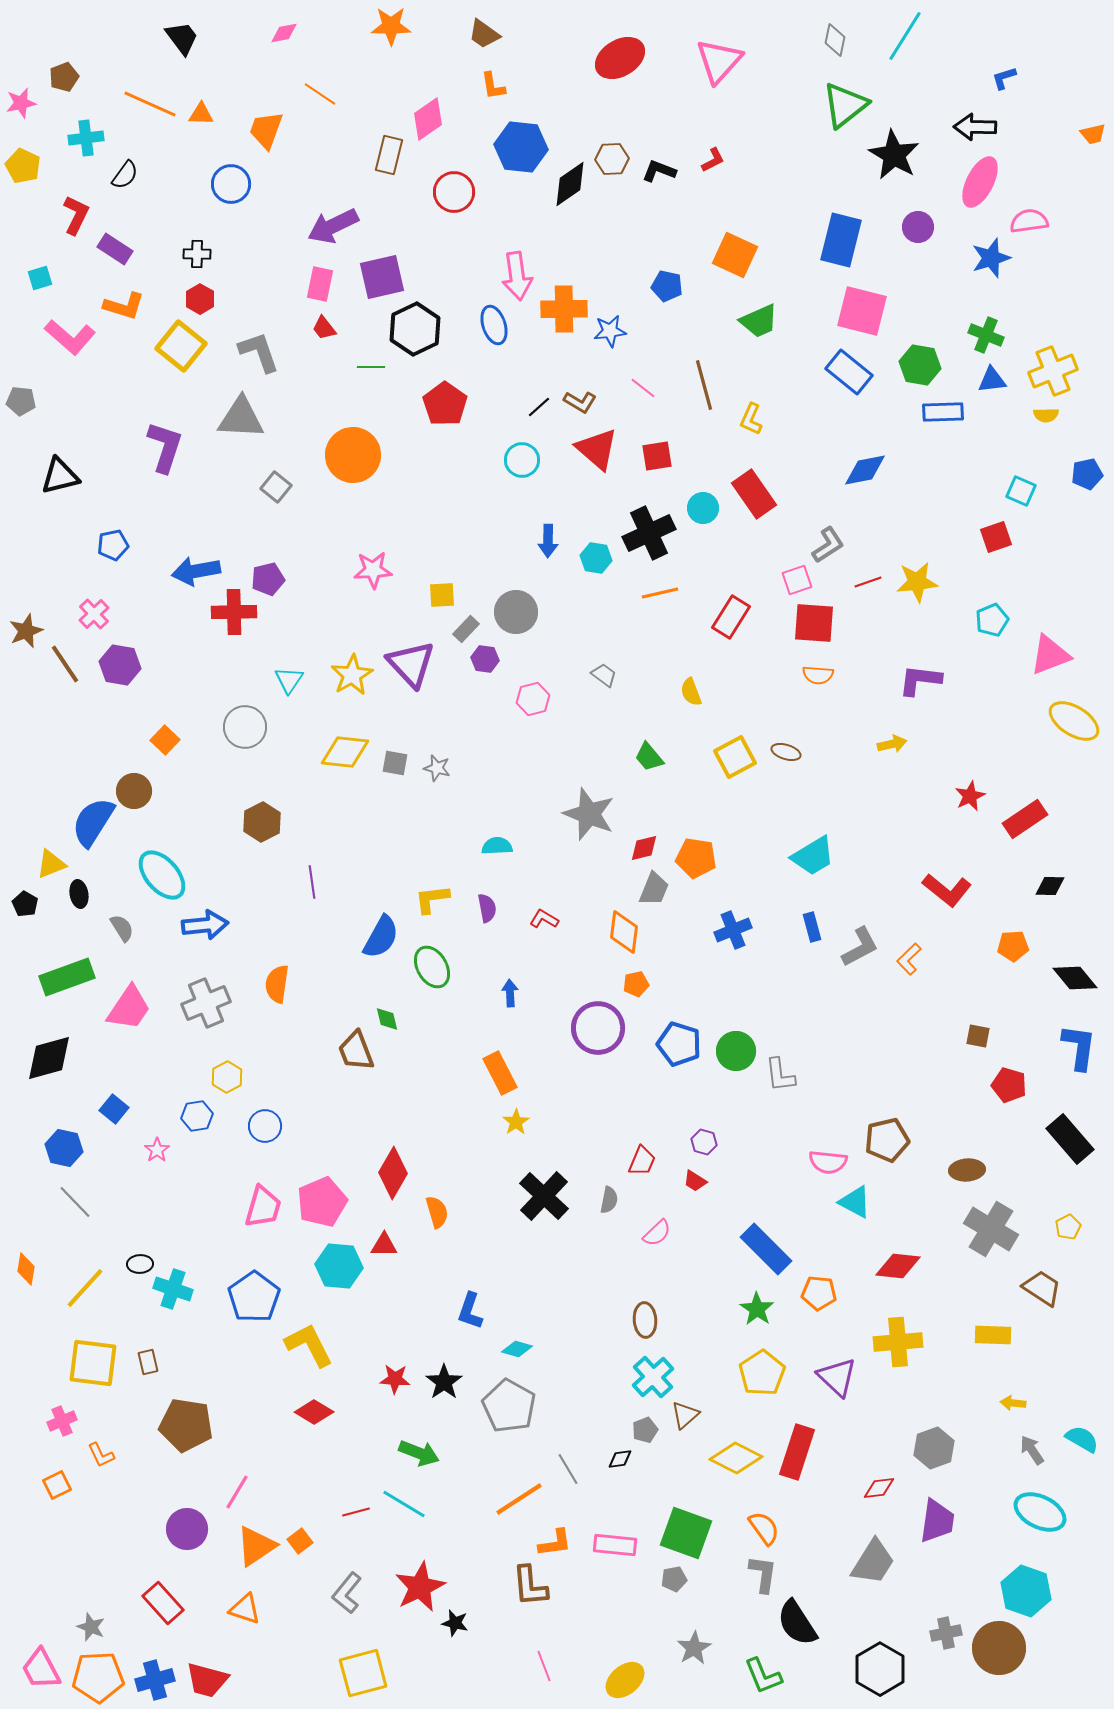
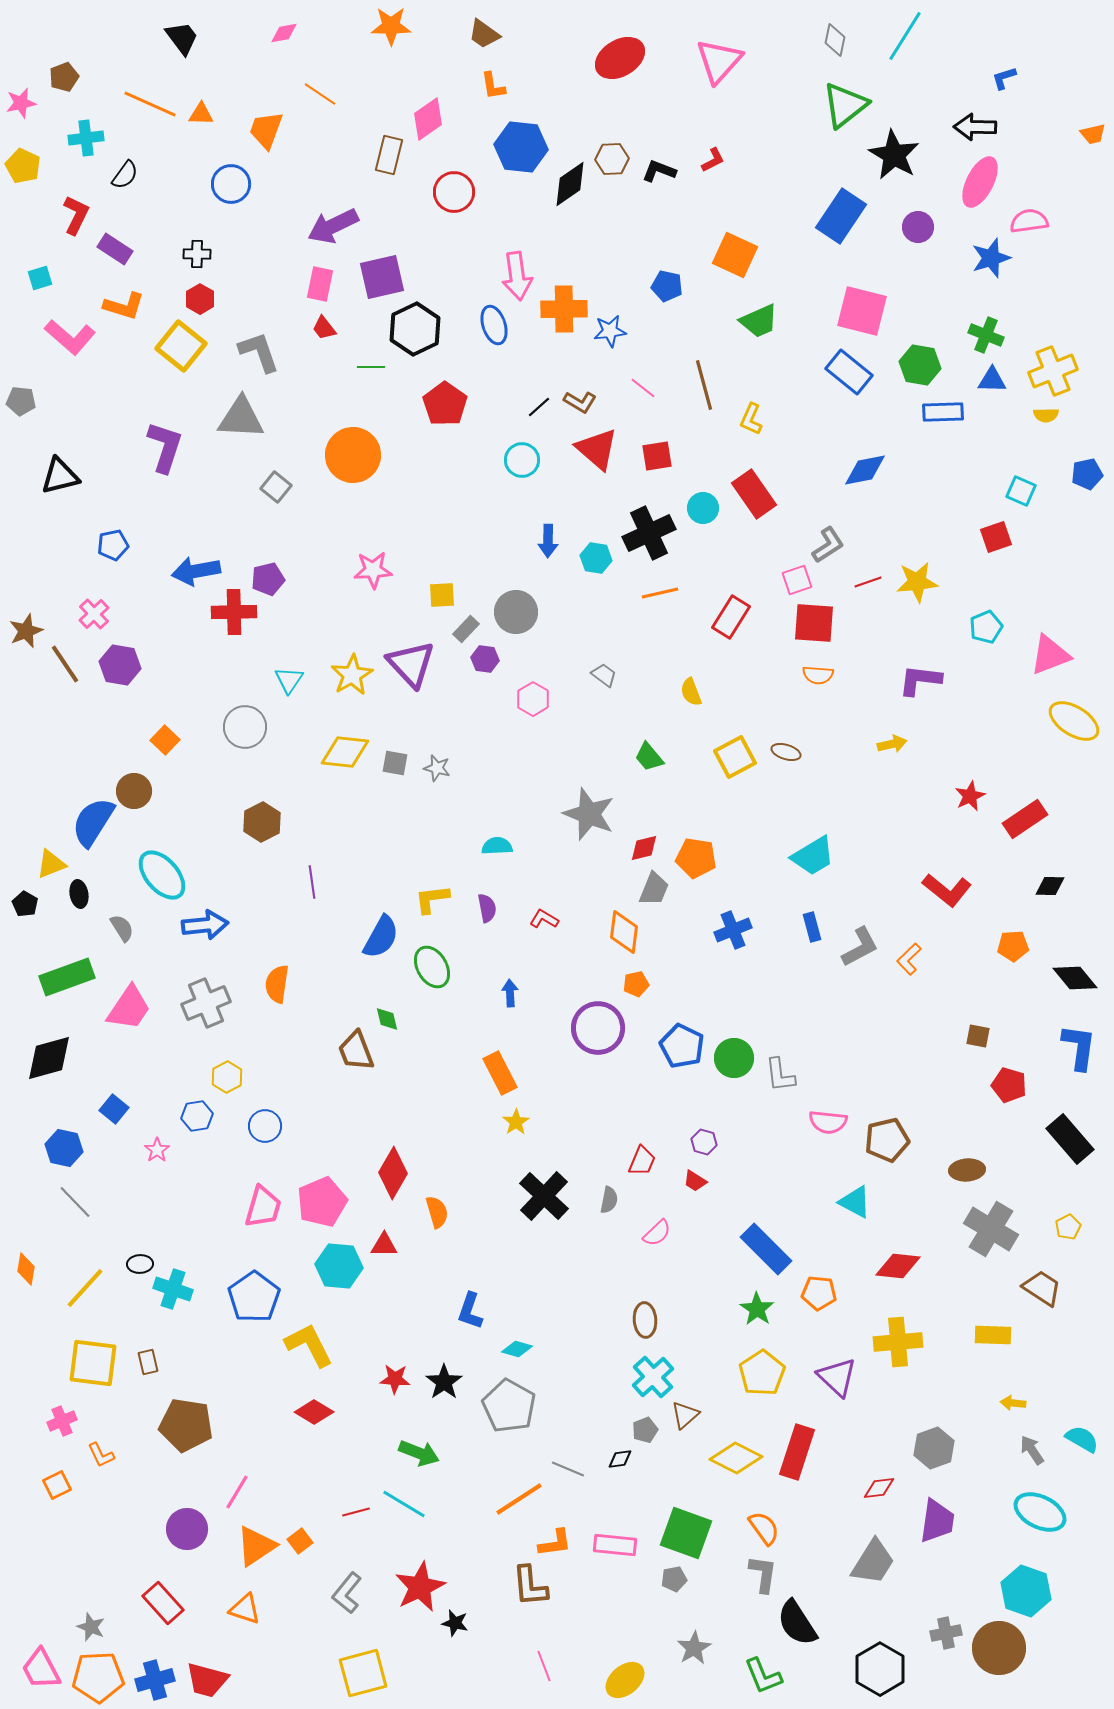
blue rectangle at (841, 240): moved 24 px up; rotated 20 degrees clockwise
blue triangle at (992, 380): rotated 8 degrees clockwise
cyan pentagon at (992, 620): moved 6 px left, 7 px down
pink hexagon at (533, 699): rotated 16 degrees counterclockwise
blue pentagon at (679, 1044): moved 3 px right, 2 px down; rotated 9 degrees clockwise
green circle at (736, 1051): moved 2 px left, 7 px down
pink semicircle at (828, 1162): moved 40 px up
gray line at (568, 1469): rotated 36 degrees counterclockwise
